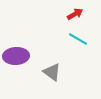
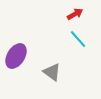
cyan line: rotated 18 degrees clockwise
purple ellipse: rotated 55 degrees counterclockwise
